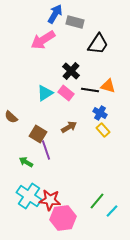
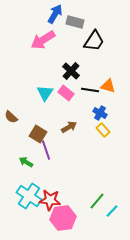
black trapezoid: moved 4 px left, 3 px up
cyan triangle: rotated 24 degrees counterclockwise
